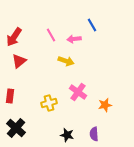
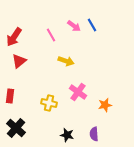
pink arrow: moved 13 px up; rotated 136 degrees counterclockwise
yellow cross: rotated 28 degrees clockwise
